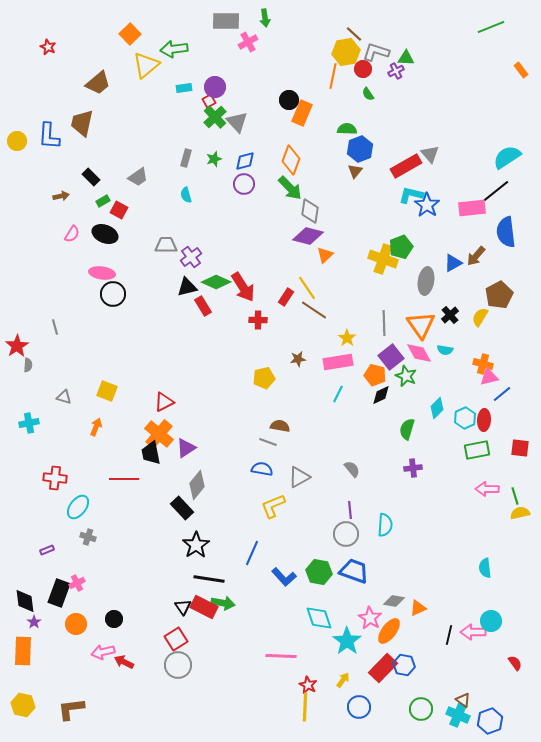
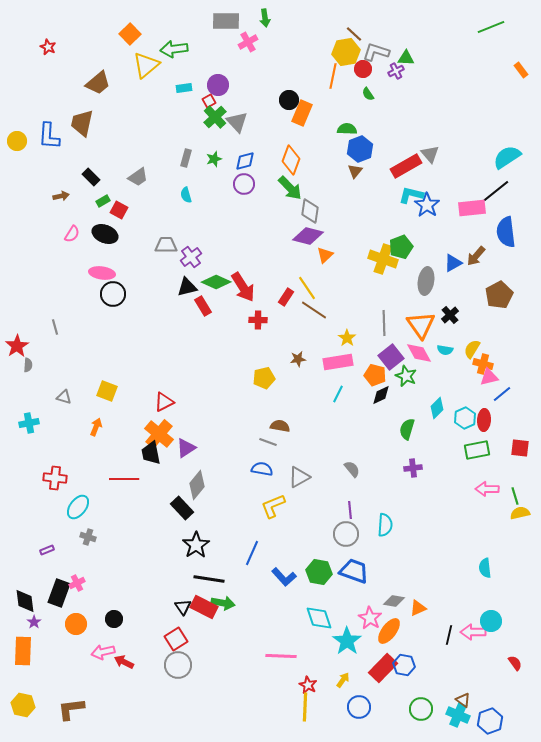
purple circle at (215, 87): moved 3 px right, 2 px up
yellow semicircle at (480, 317): moved 8 px left, 32 px down
